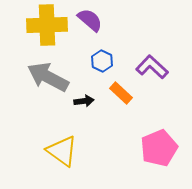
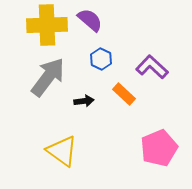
blue hexagon: moved 1 px left, 2 px up
gray arrow: rotated 99 degrees clockwise
orange rectangle: moved 3 px right, 1 px down
